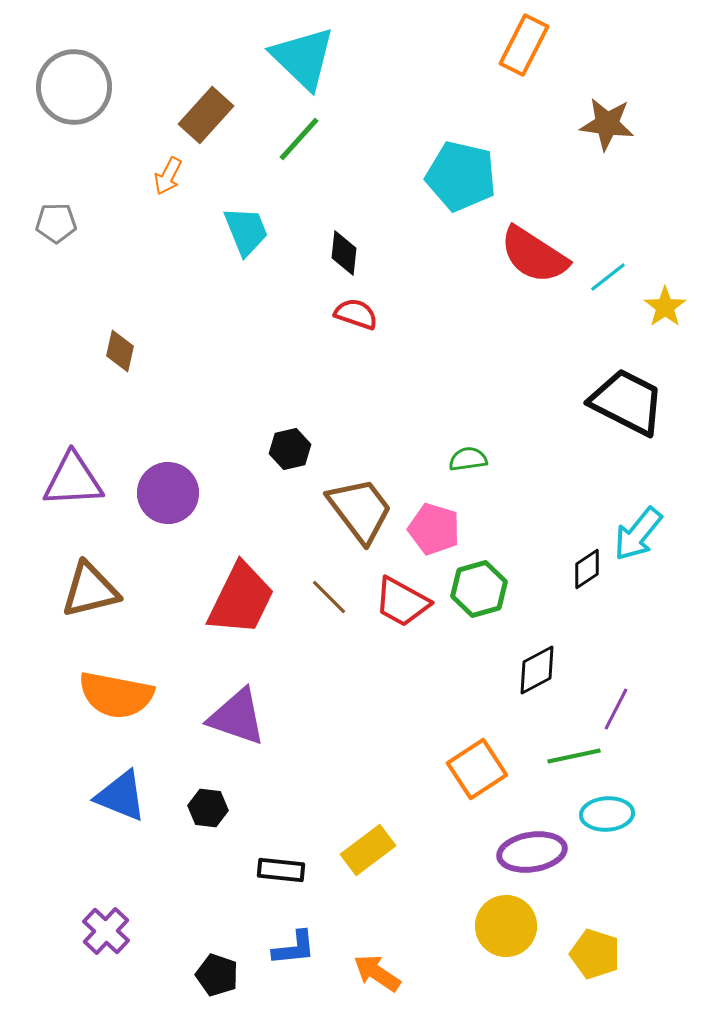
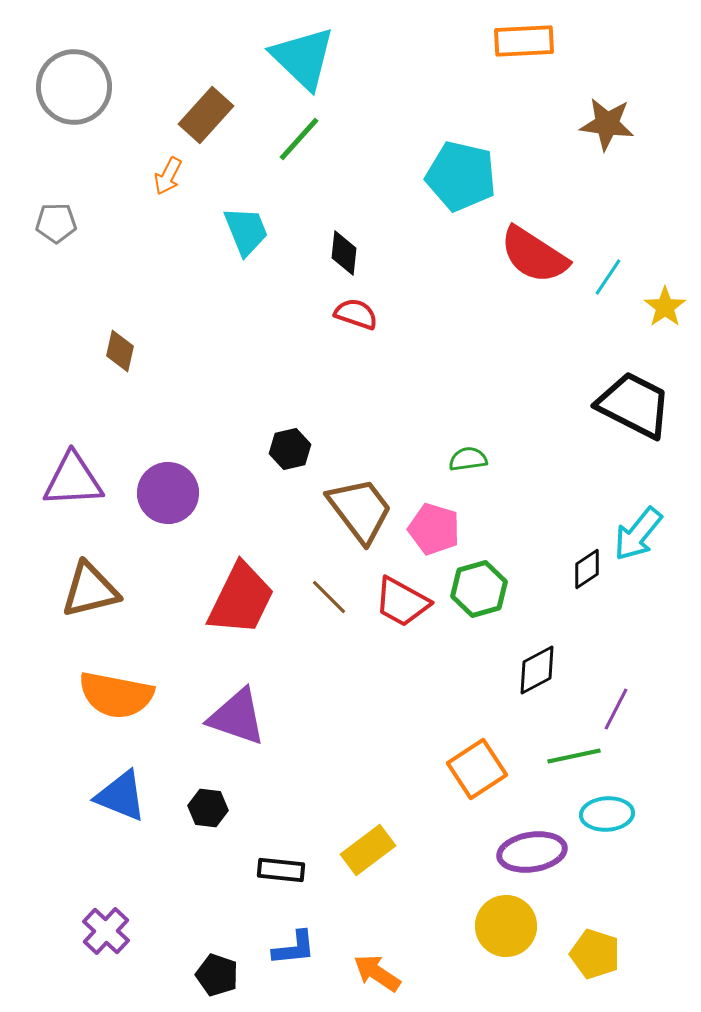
orange rectangle at (524, 45): moved 4 px up; rotated 60 degrees clockwise
cyan line at (608, 277): rotated 18 degrees counterclockwise
black trapezoid at (627, 402): moved 7 px right, 3 px down
